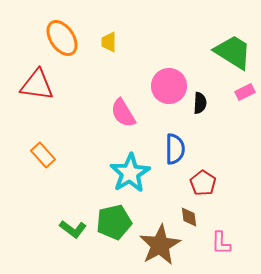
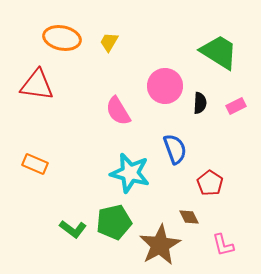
orange ellipse: rotated 45 degrees counterclockwise
yellow trapezoid: rotated 30 degrees clockwise
green trapezoid: moved 14 px left
pink circle: moved 4 px left
pink rectangle: moved 9 px left, 14 px down
pink semicircle: moved 5 px left, 2 px up
blue semicircle: rotated 20 degrees counterclockwise
orange rectangle: moved 8 px left, 9 px down; rotated 25 degrees counterclockwise
cyan star: rotated 27 degrees counterclockwise
red pentagon: moved 7 px right
brown diamond: rotated 20 degrees counterclockwise
pink L-shape: moved 2 px right, 2 px down; rotated 15 degrees counterclockwise
